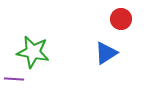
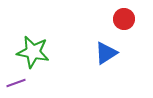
red circle: moved 3 px right
purple line: moved 2 px right, 4 px down; rotated 24 degrees counterclockwise
